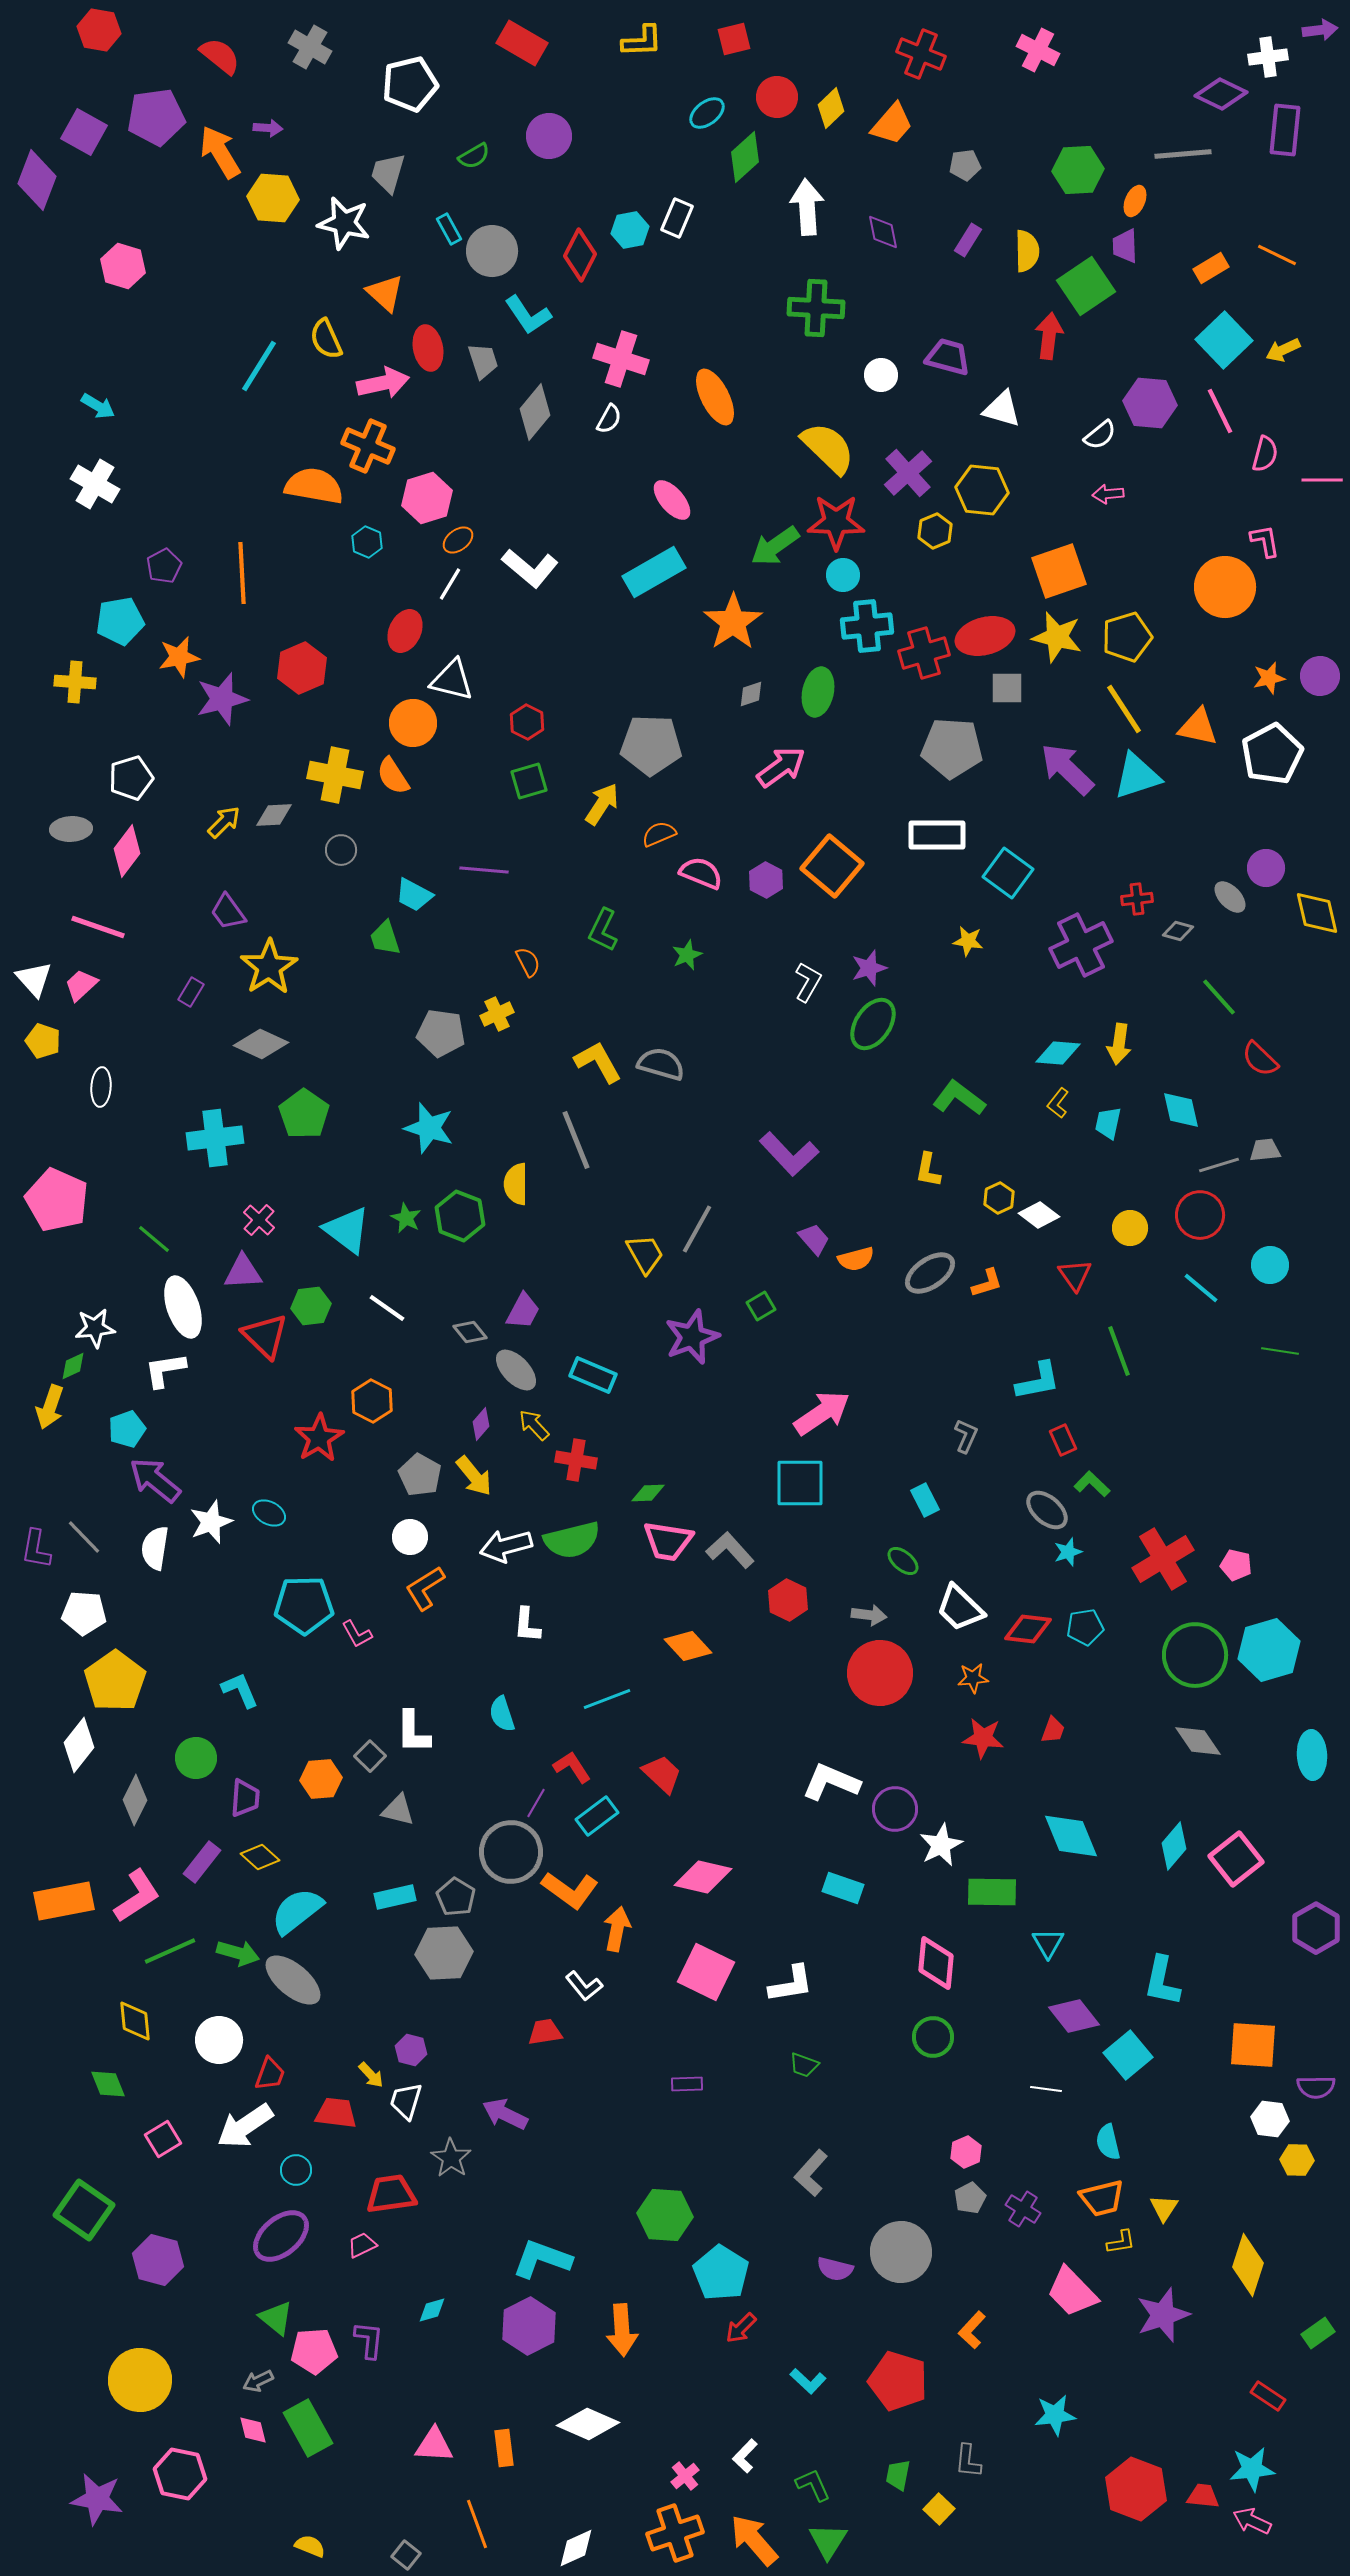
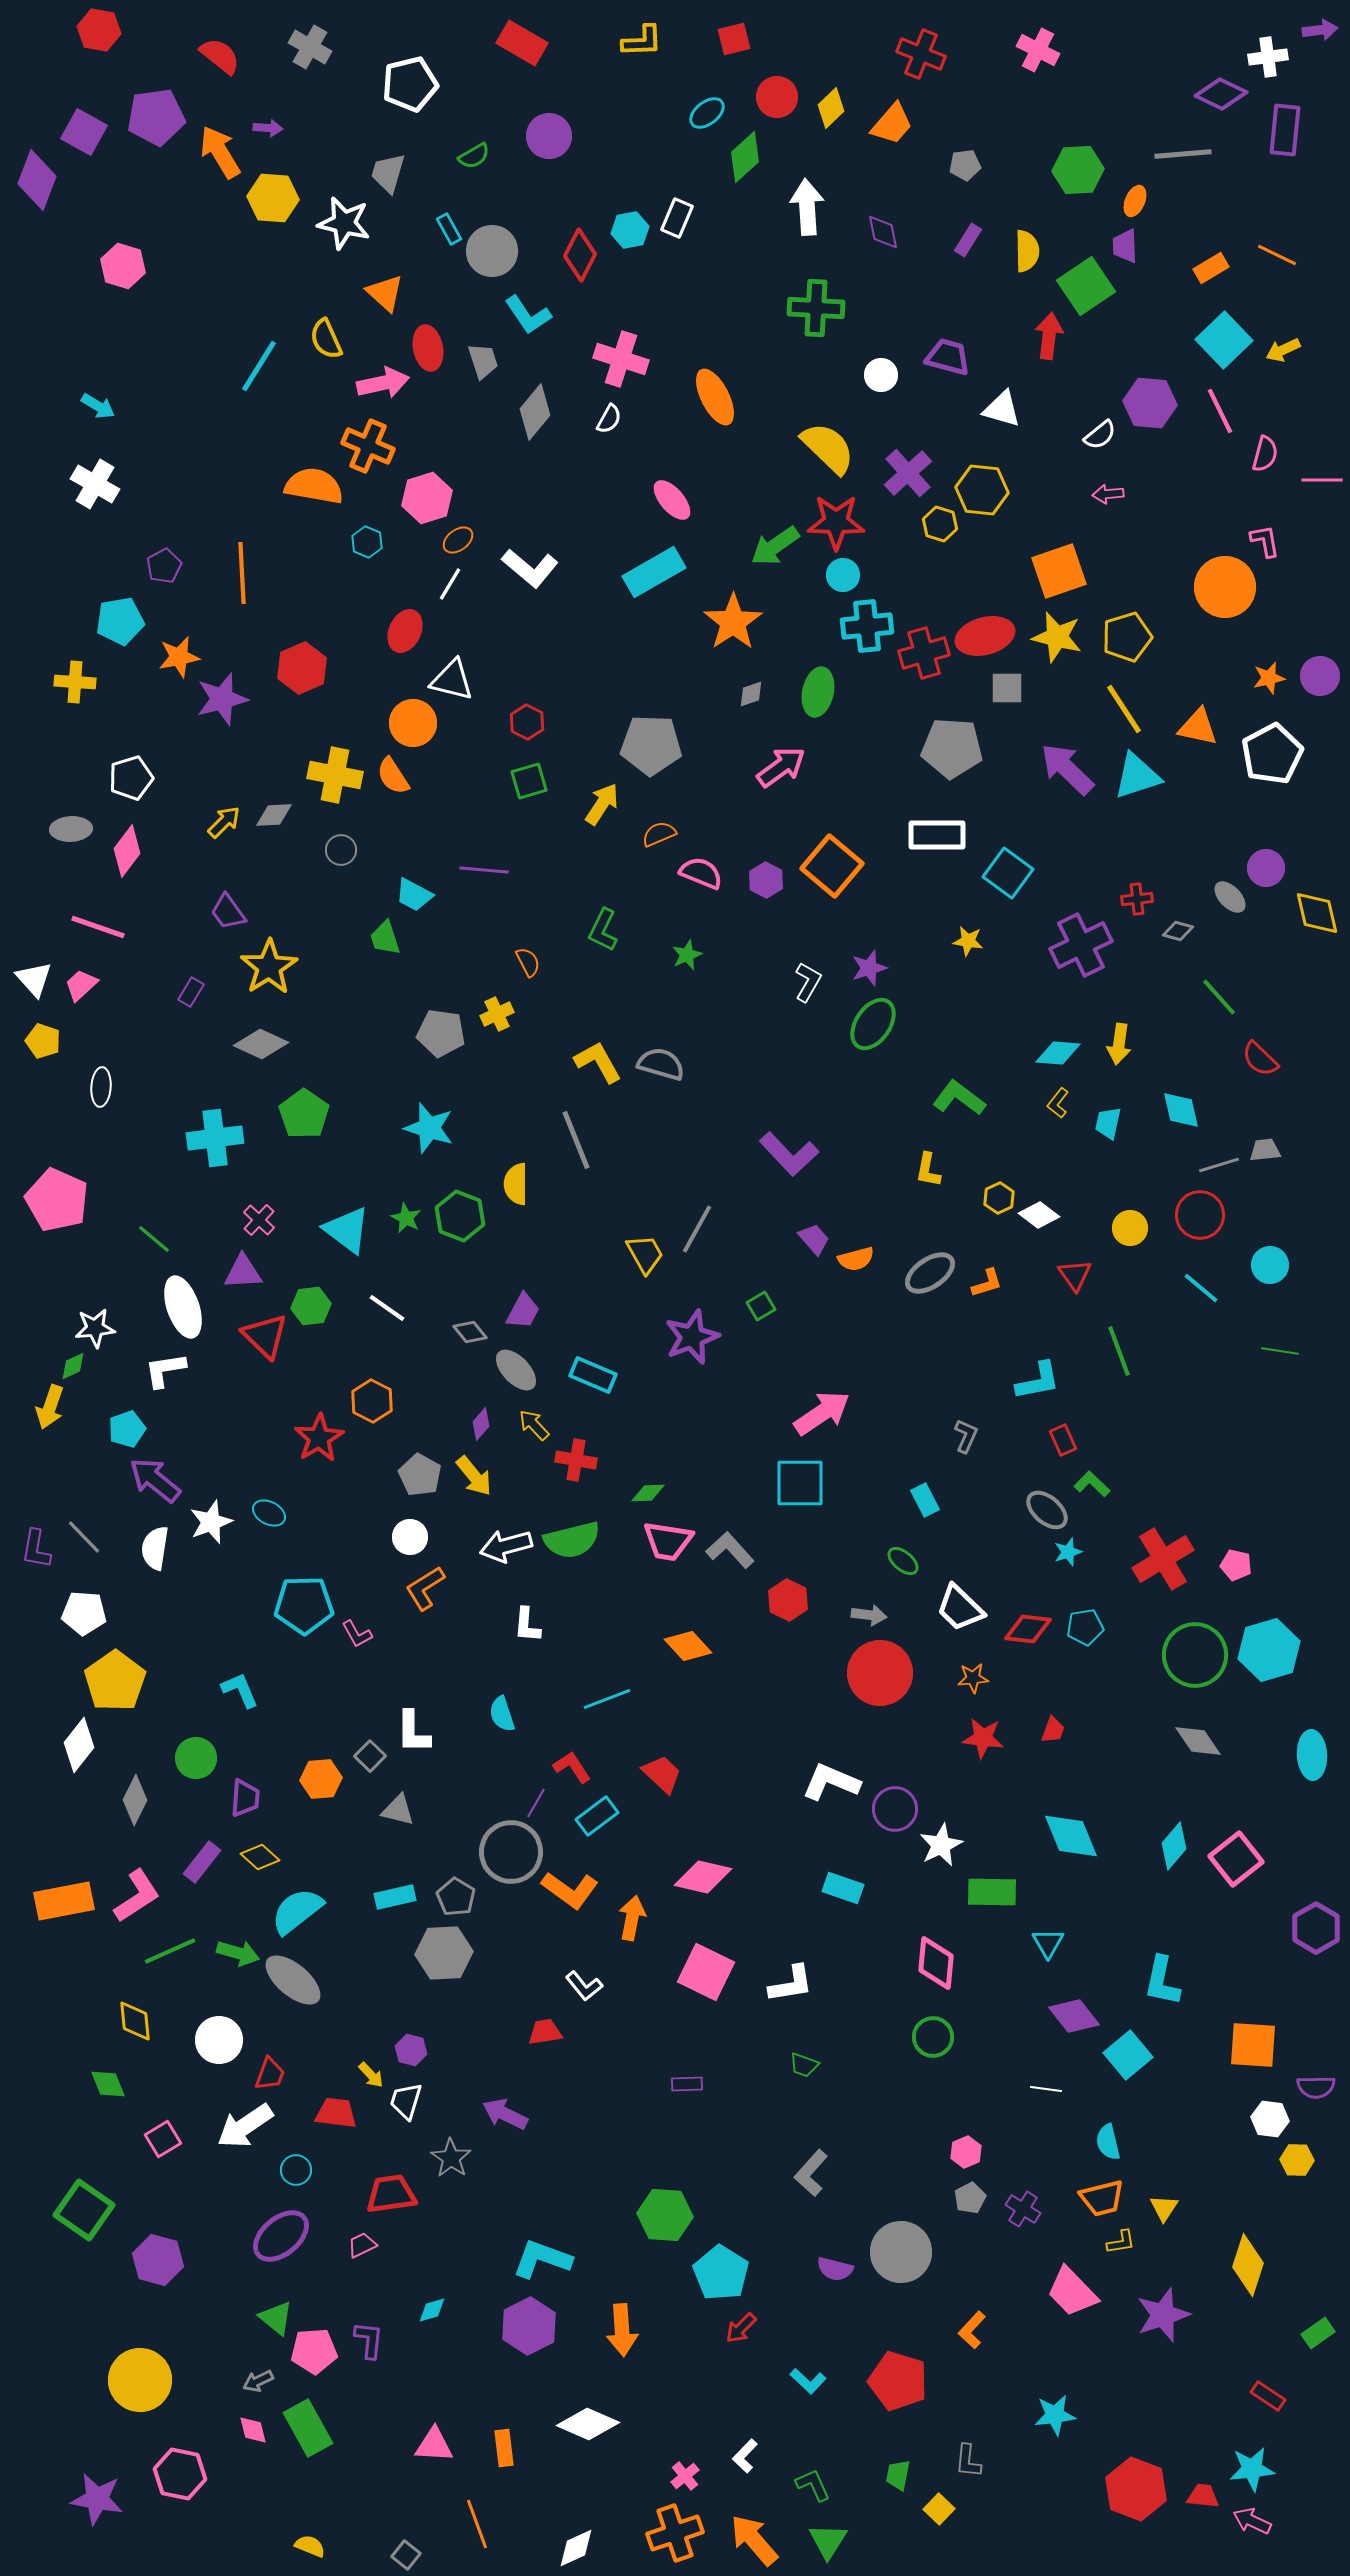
yellow hexagon at (935, 531): moved 5 px right, 7 px up; rotated 20 degrees counterclockwise
orange arrow at (617, 1929): moved 15 px right, 11 px up
